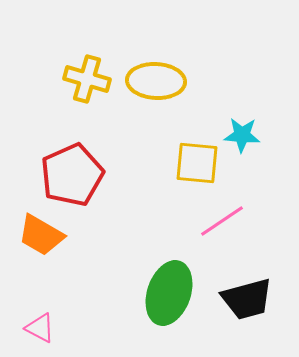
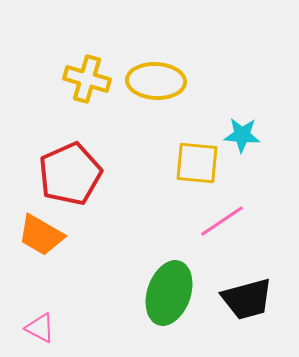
red pentagon: moved 2 px left, 1 px up
